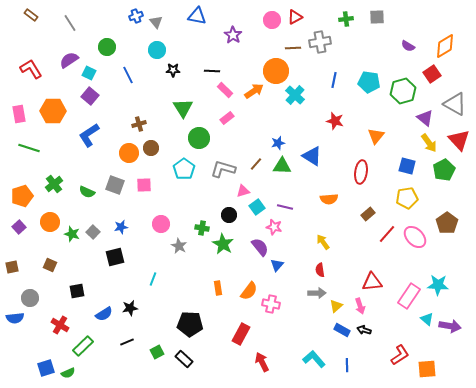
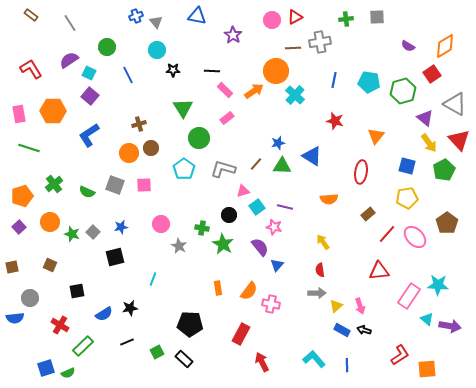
red triangle at (372, 282): moved 7 px right, 11 px up
